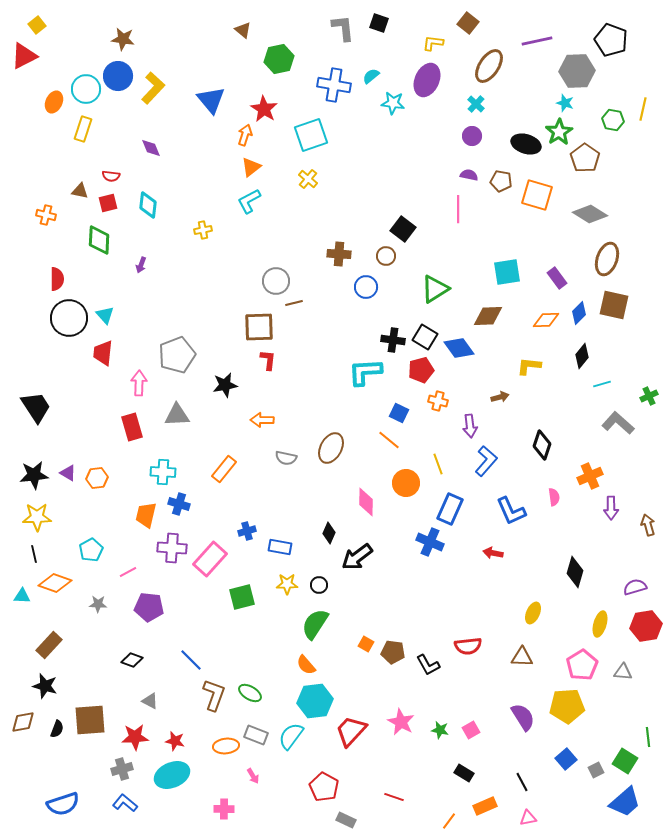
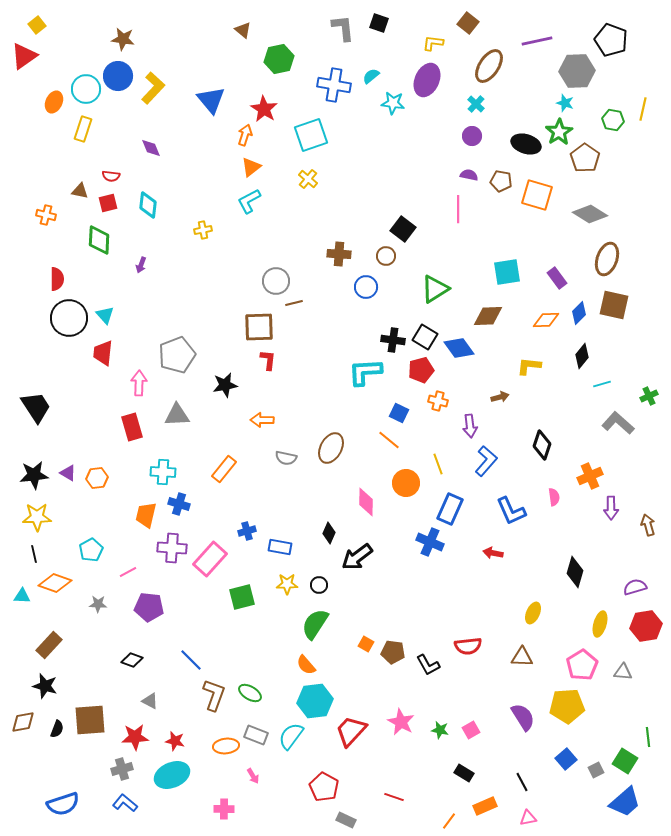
red triangle at (24, 56): rotated 8 degrees counterclockwise
